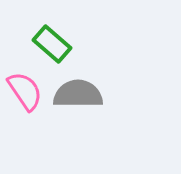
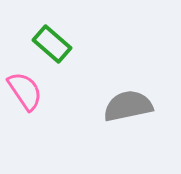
gray semicircle: moved 50 px right, 12 px down; rotated 12 degrees counterclockwise
